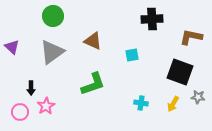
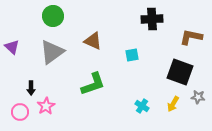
cyan cross: moved 1 px right, 3 px down; rotated 24 degrees clockwise
